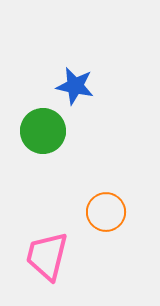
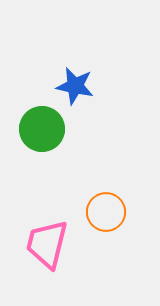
green circle: moved 1 px left, 2 px up
pink trapezoid: moved 12 px up
